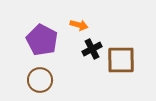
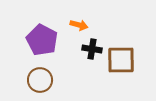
black cross: rotated 36 degrees clockwise
